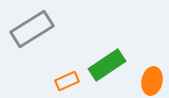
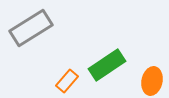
gray rectangle: moved 1 px left, 1 px up
orange rectangle: rotated 25 degrees counterclockwise
